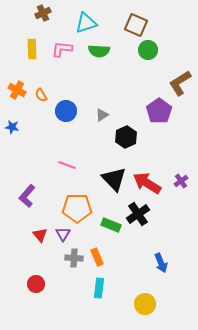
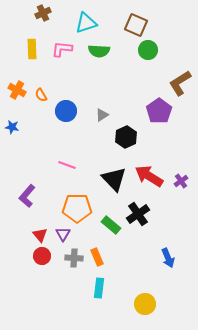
red arrow: moved 2 px right, 7 px up
green rectangle: rotated 18 degrees clockwise
blue arrow: moved 7 px right, 5 px up
red circle: moved 6 px right, 28 px up
